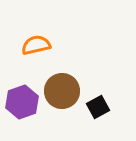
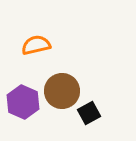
purple hexagon: moved 1 px right; rotated 16 degrees counterclockwise
black square: moved 9 px left, 6 px down
